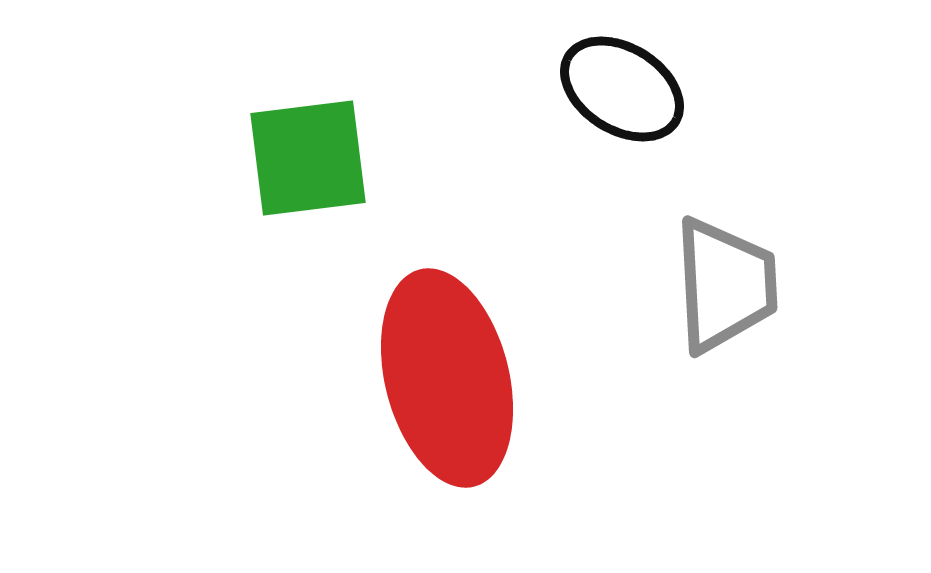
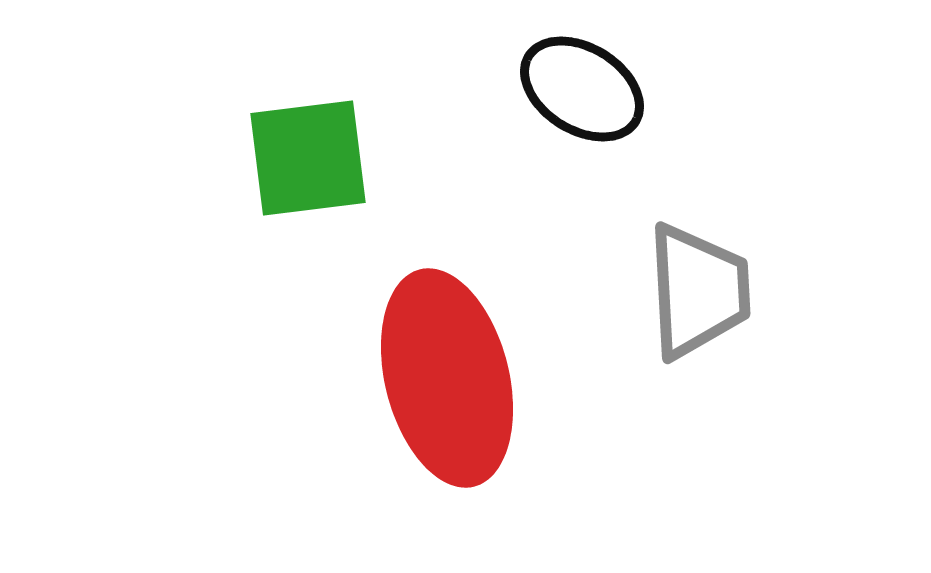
black ellipse: moved 40 px left
gray trapezoid: moved 27 px left, 6 px down
